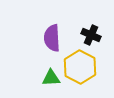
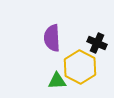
black cross: moved 6 px right, 8 px down
green triangle: moved 6 px right, 3 px down
